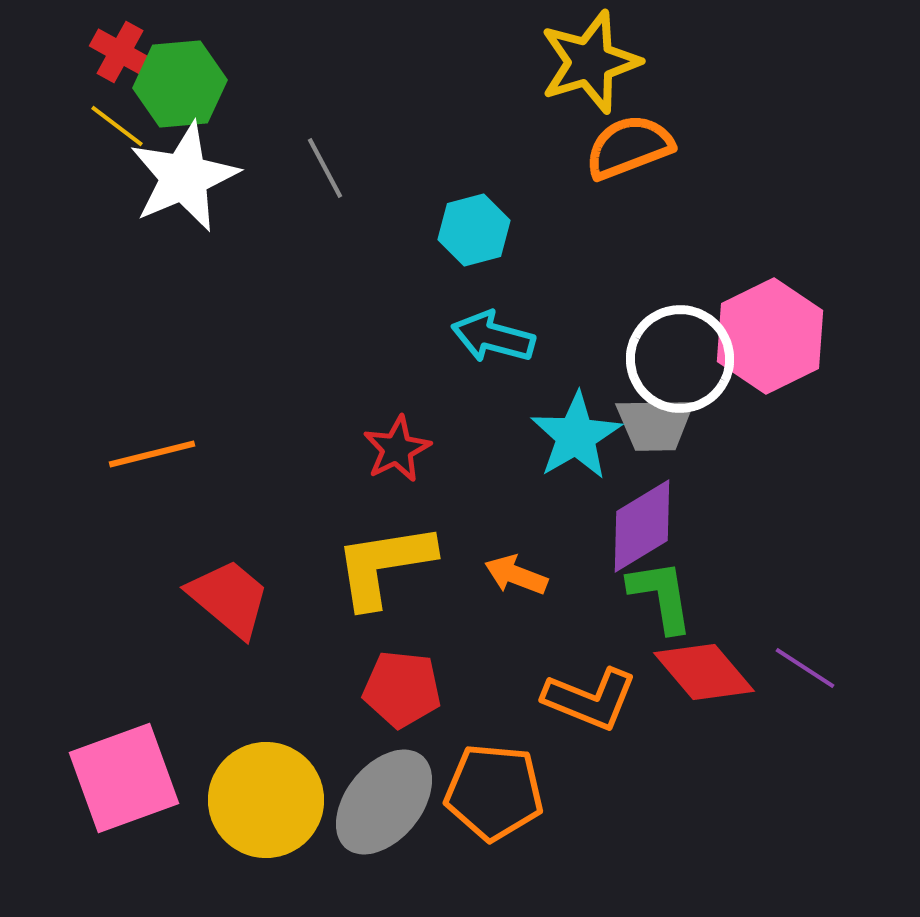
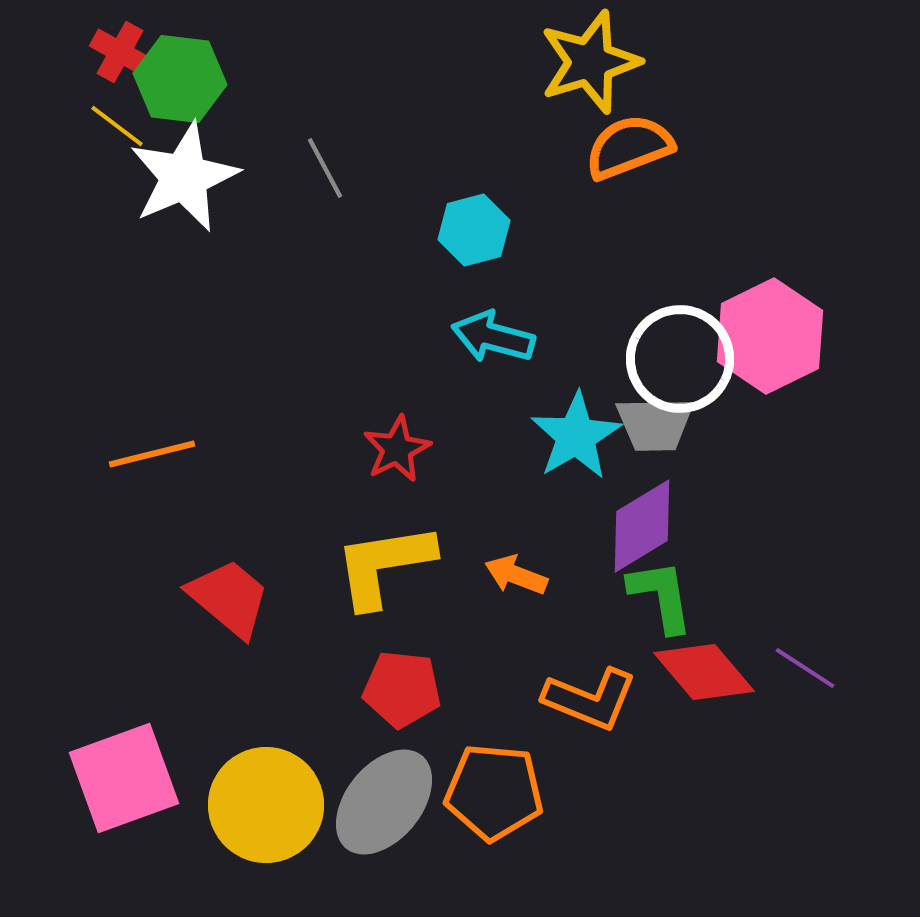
green hexagon: moved 5 px up; rotated 12 degrees clockwise
yellow circle: moved 5 px down
